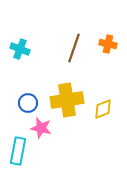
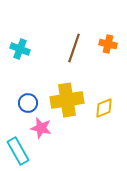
yellow diamond: moved 1 px right, 1 px up
cyan rectangle: rotated 40 degrees counterclockwise
